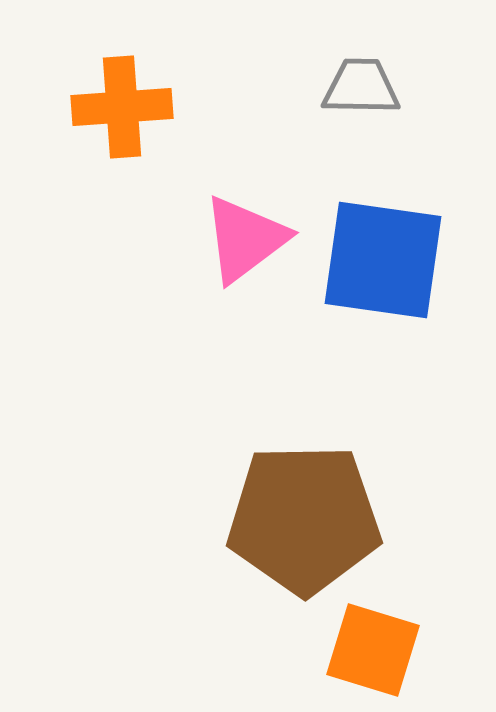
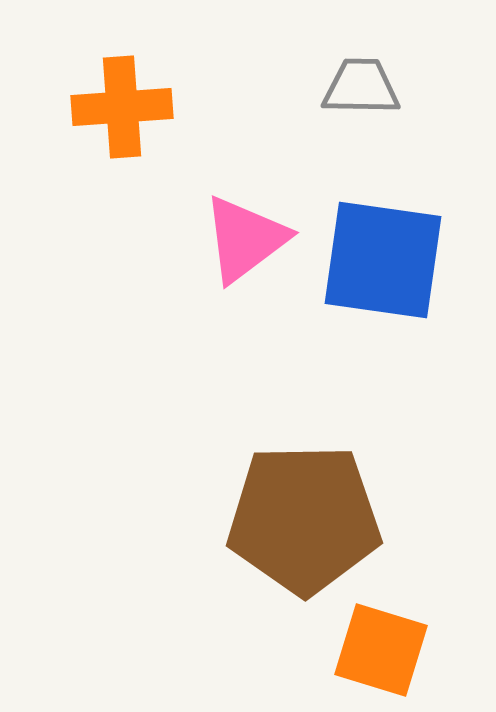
orange square: moved 8 px right
